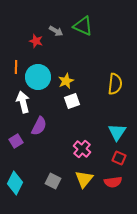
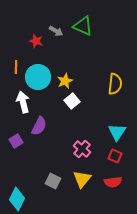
yellow star: moved 1 px left
white square: rotated 21 degrees counterclockwise
red square: moved 4 px left, 2 px up
yellow triangle: moved 2 px left
cyan diamond: moved 2 px right, 16 px down
